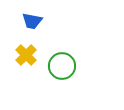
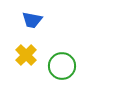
blue trapezoid: moved 1 px up
